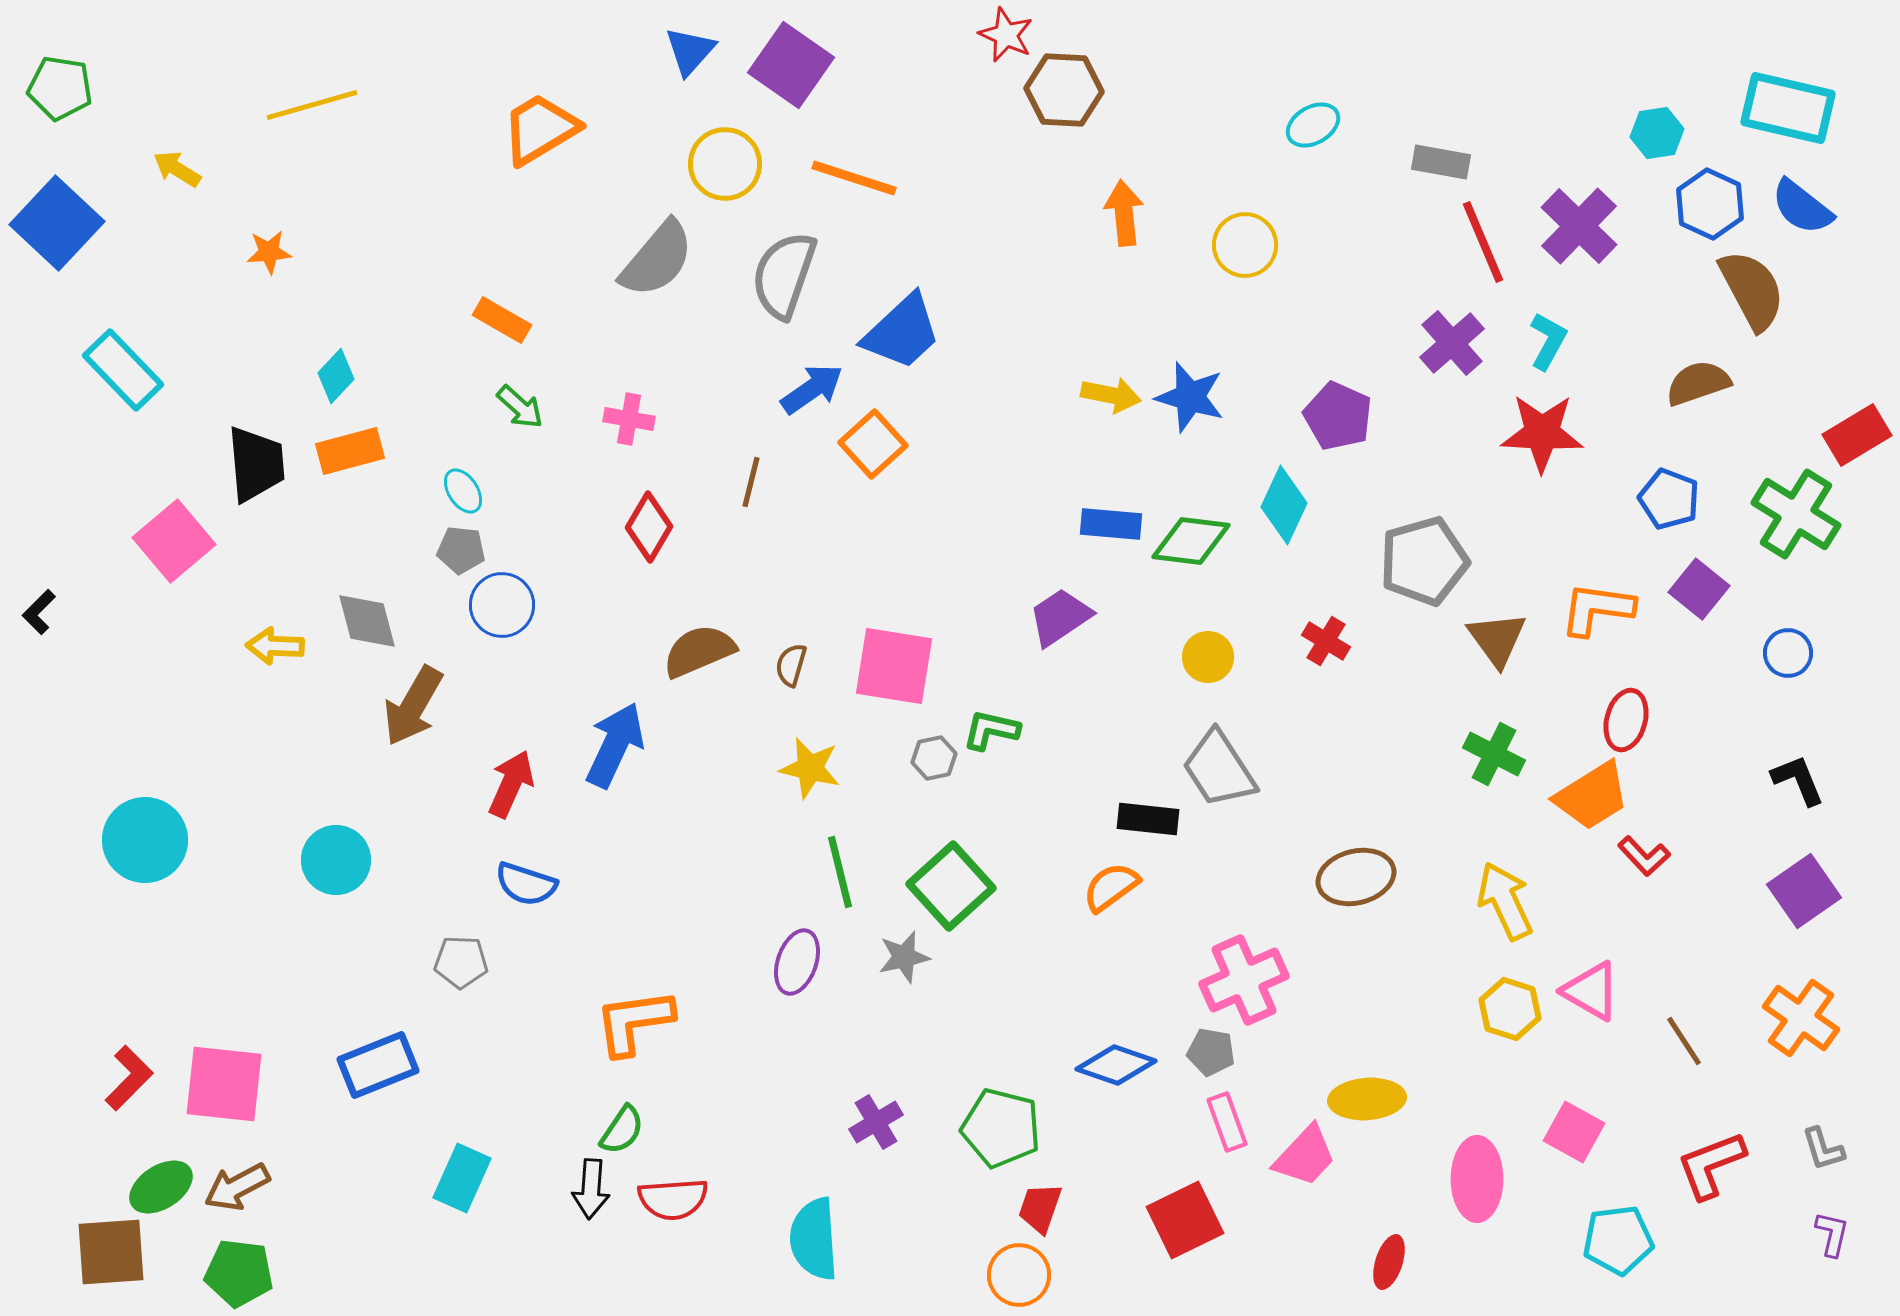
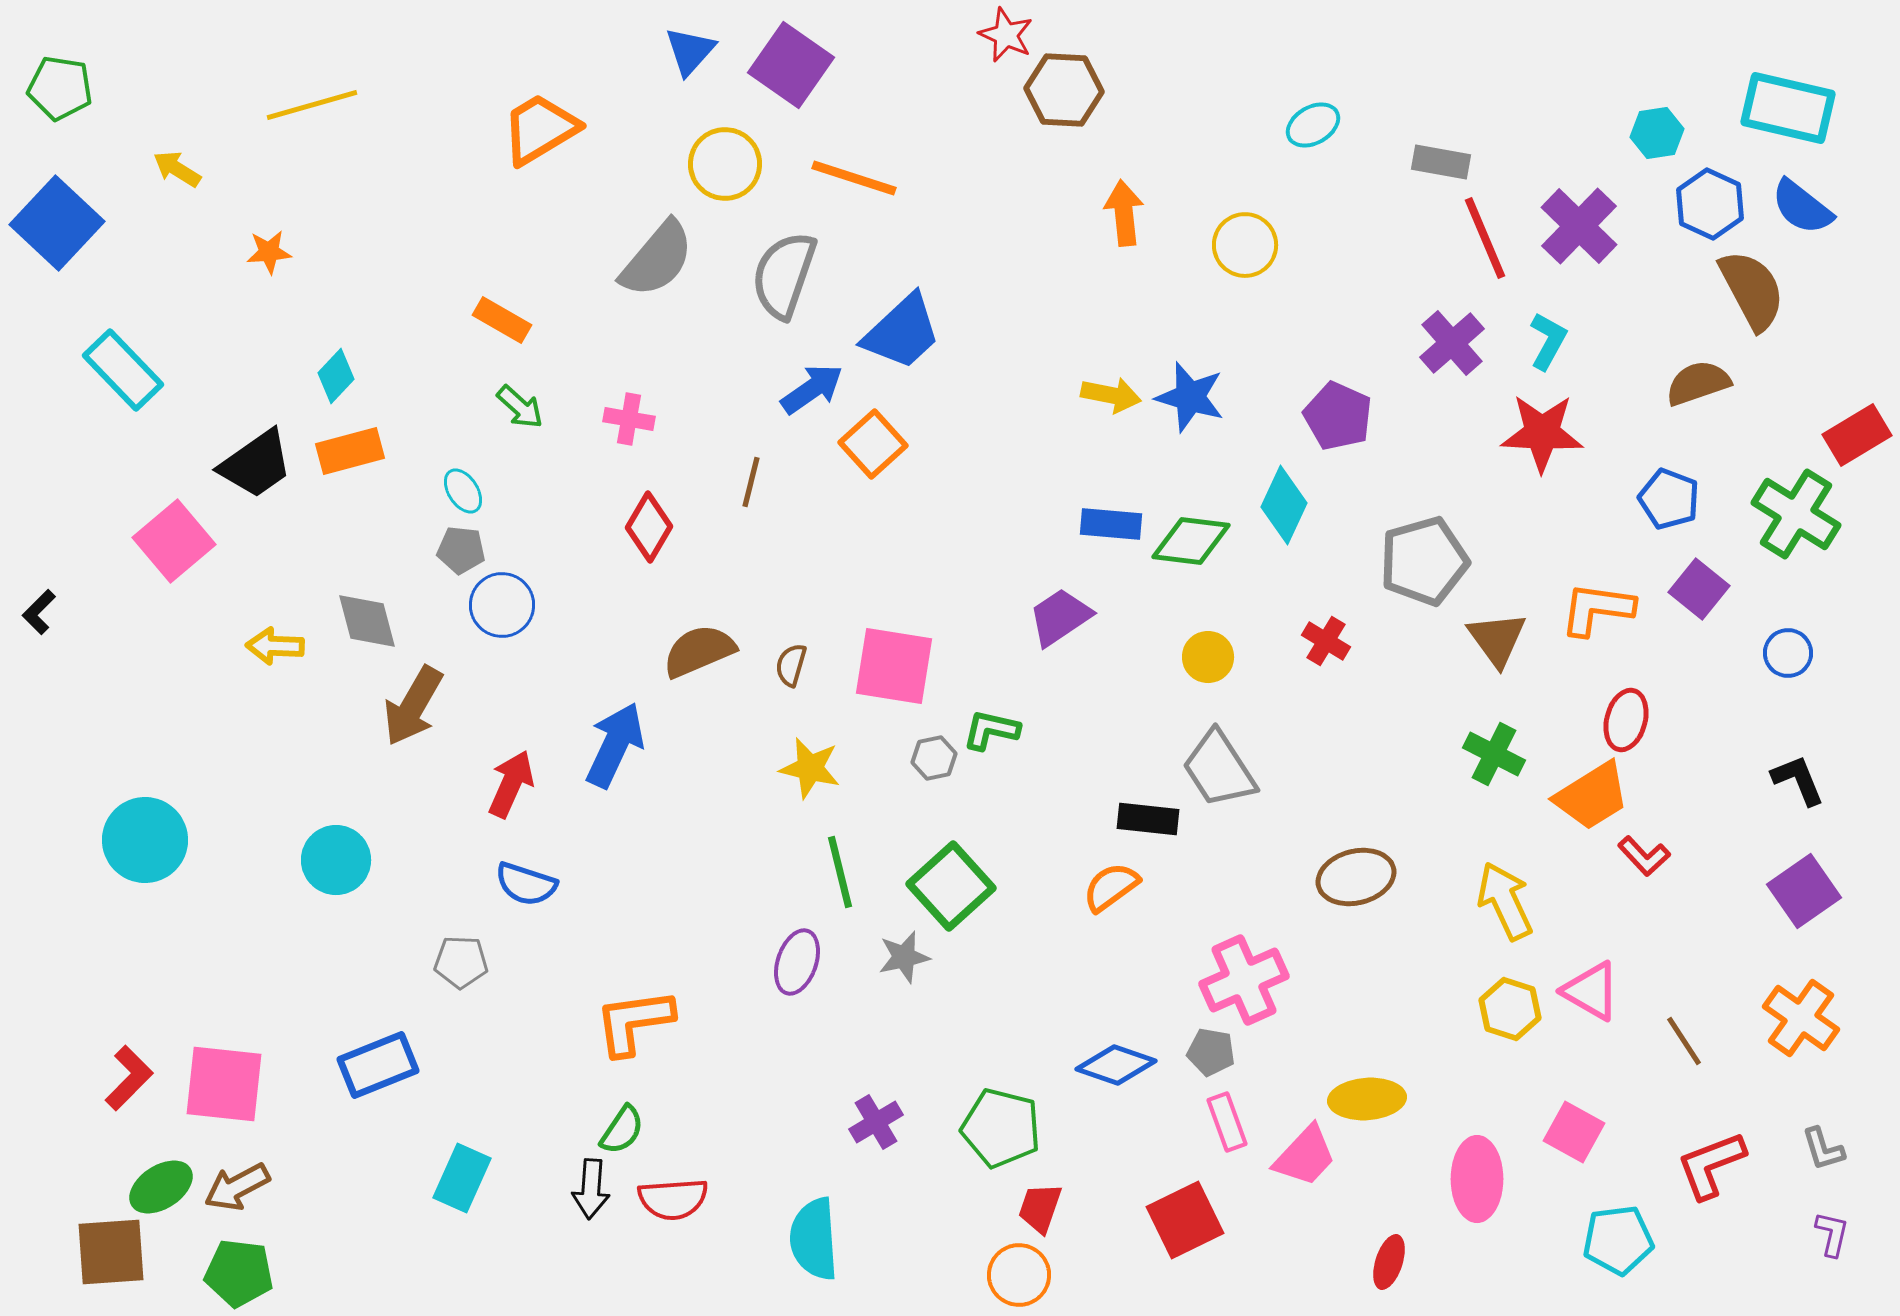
red line at (1483, 242): moved 2 px right, 4 px up
black trapezoid at (256, 464): rotated 60 degrees clockwise
